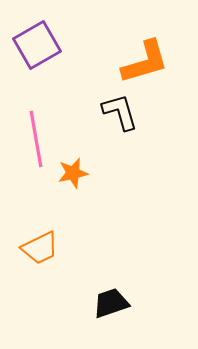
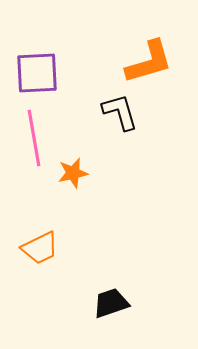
purple square: moved 28 px down; rotated 27 degrees clockwise
orange L-shape: moved 4 px right
pink line: moved 2 px left, 1 px up
